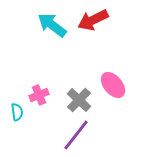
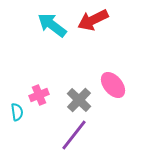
purple line: moved 2 px left
